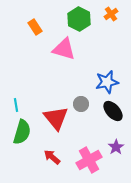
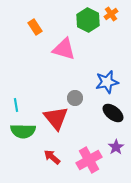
green hexagon: moved 9 px right, 1 px down
gray circle: moved 6 px left, 6 px up
black ellipse: moved 2 px down; rotated 10 degrees counterclockwise
green semicircle: moved 1 px right, 1 px up; rotated 75 degrees clockwise
